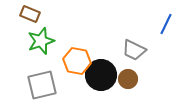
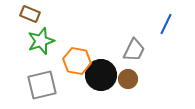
gray trapezoid: rotated 90 degrees counterclockwise
